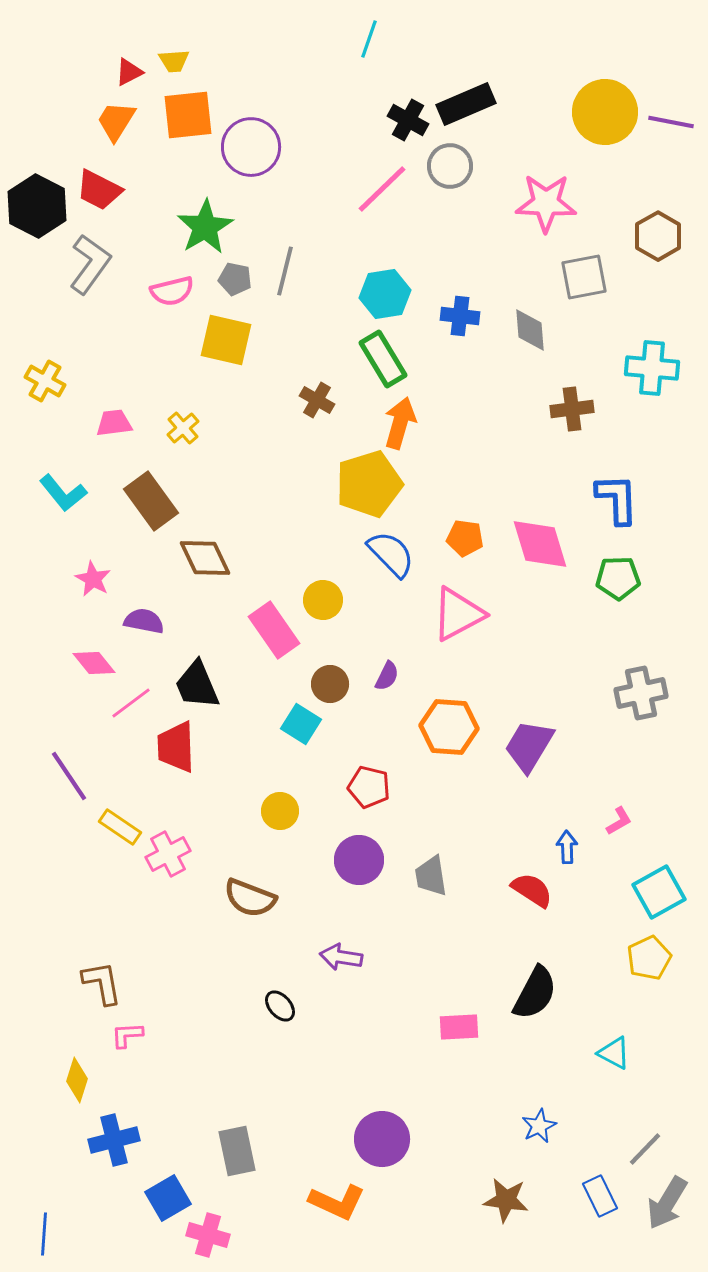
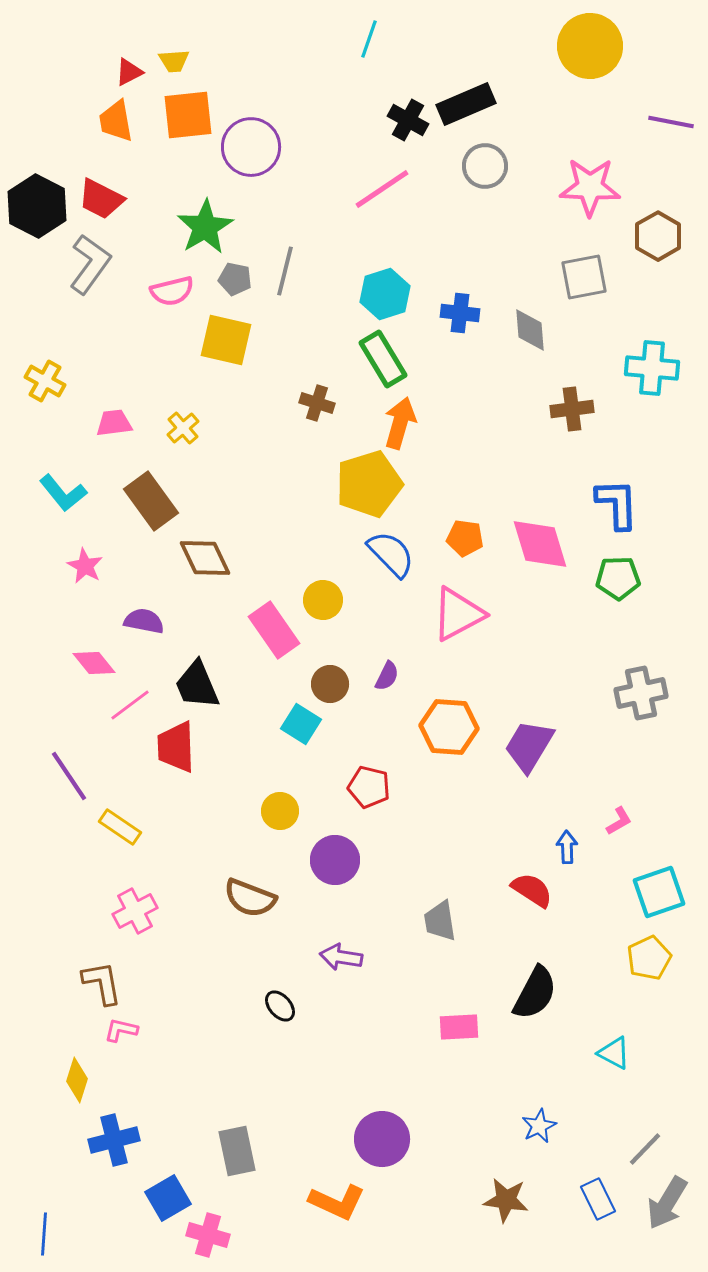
yellow circle at (605, 112): moved 15 px left, 66 px up
orange trapezoid at (116, 121): rotated 42 degrees counterclockwise
gray circle at (450, 166): moved 35 px right
pink line at (382, 189): rotated 10 degrees clockwise
red trapezoid at (99, 190): moved 2 px right, 9 px down
pink star at (546, 203): moved 44 px right, 16 px up
cyan hexagon at (385, 294): rotated 9 degrees counterclockwise
blue cross at (460, 316): moved 3 px up
brown cross at (317, 400): moved 3 px down; rotated 12 degrees counterclockwise
blue L-shape at (617, 499): moved 5 px down
pink star at (93, 579): moved 8 px left, 13 px up
pink line at (131, 703): moved 1 px left, 2 px down
pink cross at (168, 854): moved 33 px left, 57 px down
purple circle at (359, 860): moved 24 px left
gray trapezoid at (431, 876): moved 9 px right, 45 px down
cyan square at (659, 892): rotated 10 degrees clockwise
pink L-shape at (127, 1035): moved 6 px left, 5 px up; rotated 16 degrees clockwise
blue rectangle at (600, 1196): moved 2 px left, 3 px down
